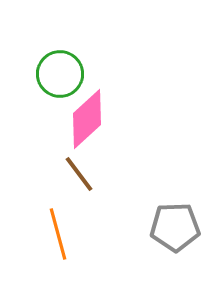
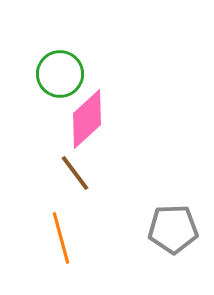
brown line: moved 4 px left, 1 px up
gray pentagon: moved 2 px left, 2 px down
orange line: moved 3 px right, 4 px down
